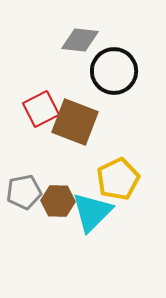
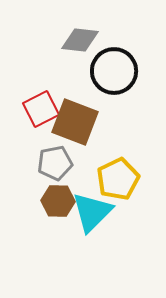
gray pentagon: moved 31 px right, 29 px up
